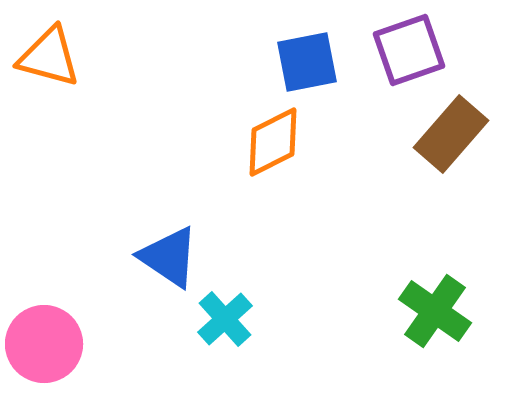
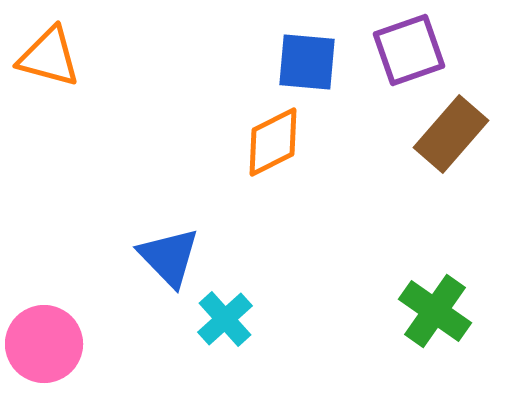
blue square: rotated 16 degrees clockwise
blue triangle: rotated 12 degrees clockwise
